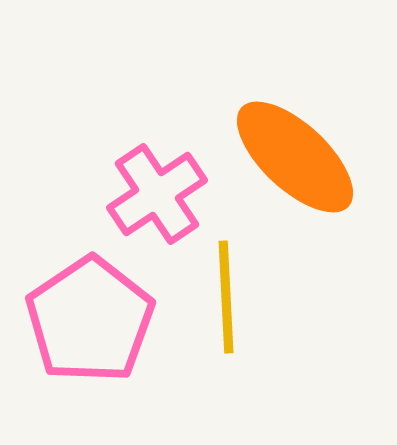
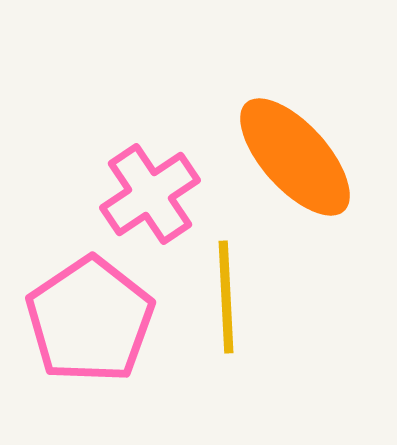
orange ellipse: rotated 5 degrees clockwise
pink cross: moved 7 px left
